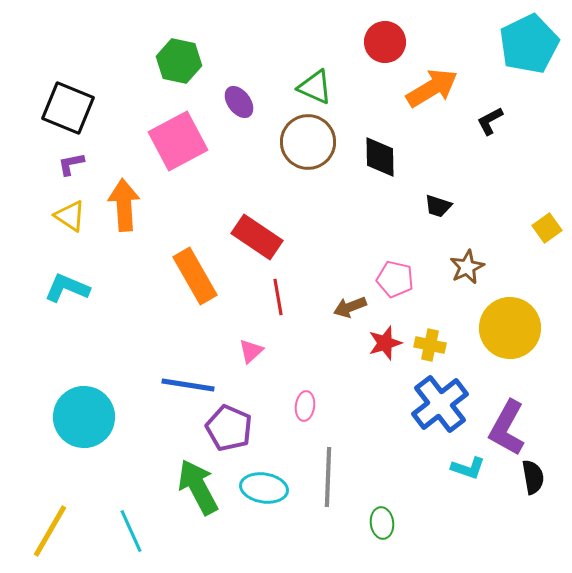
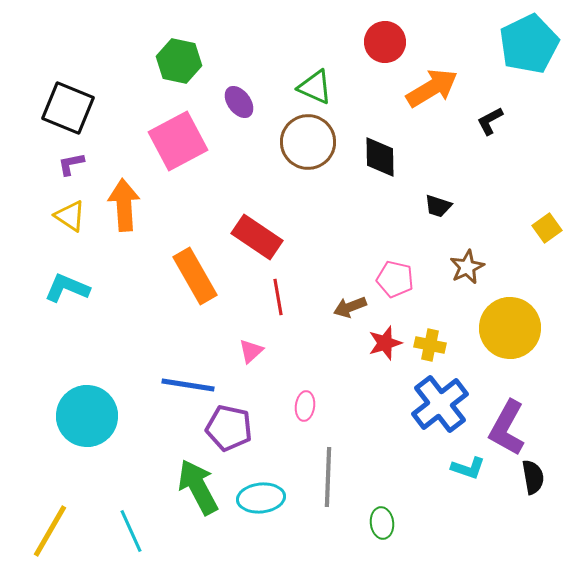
cyan circle at (84, 417): moved 3 px right, 1 px up
purple pentagon at (229, 428): rotated 12 degrees counterclockwise
cyan ellipse at (264, 488): moved 3 px left, 10 px down; rotated 15 degrees counterclockwise
